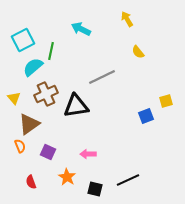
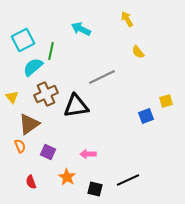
yellow triangle: moved 2 px left, 1 px up
